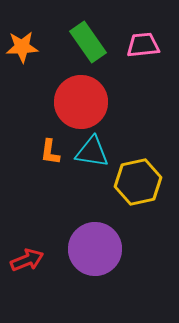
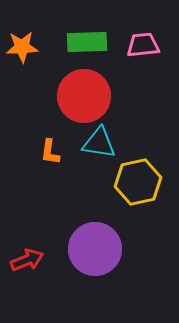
green rectangle: moved 1 px left; rotated 57 degrees counterclockwise
red circle: moved 3 px right, 6 px up
cyan triangle: moved 7 px right, 9 px up
